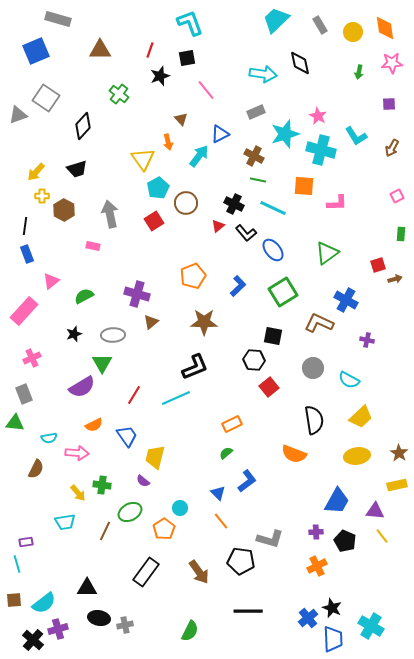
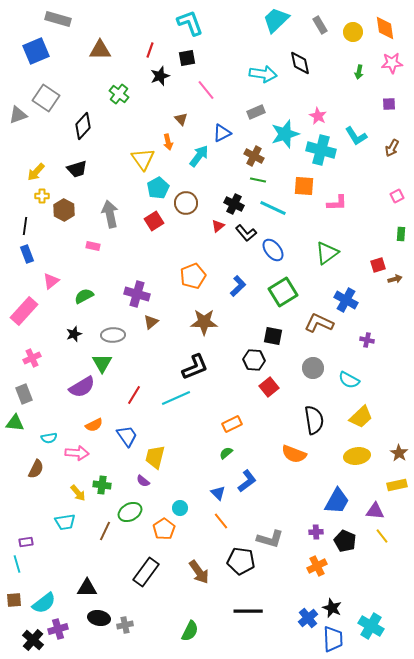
blue triangle at (220, 134): moved 2 px right, 1 px up
